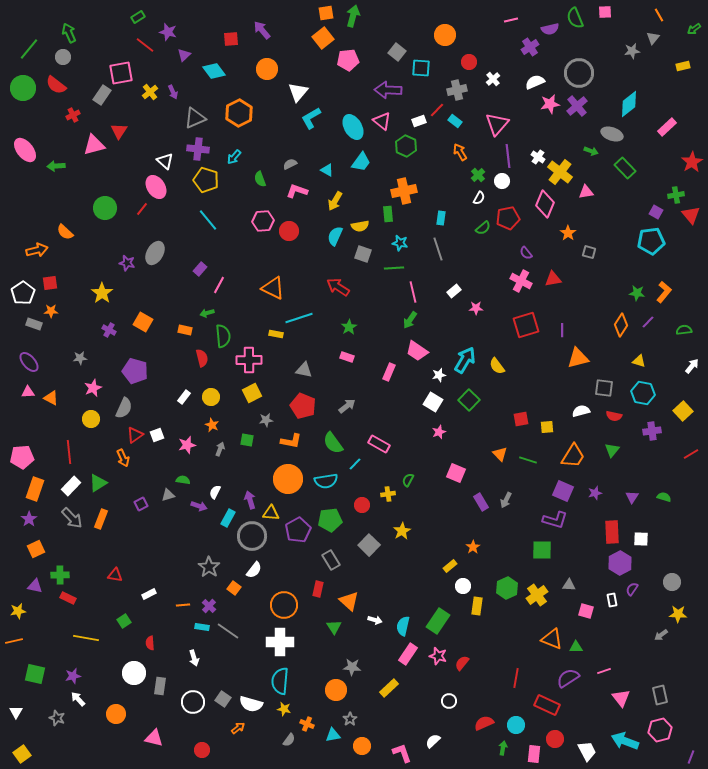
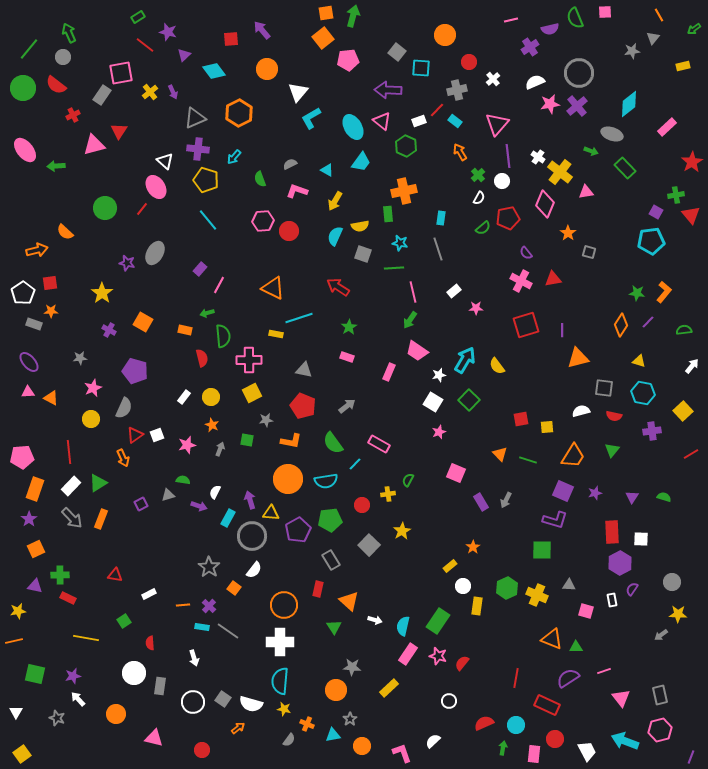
yellow cross at (537, 595): rotated 30 degrees counterclockwise
